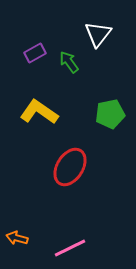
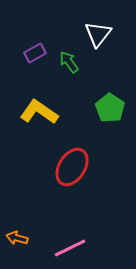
green pentagon: moved 6 px up; rotated 28 degrees counterclockwise
red ellipse: moved 2 px right
